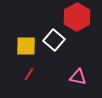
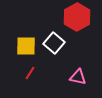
white square: moved 3 px down
red line: moved 1 px right, 1 px up
